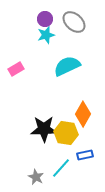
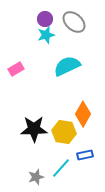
black star: moved 10 px left
yellow hexagon: moved 2 px left, 1 px up
gray star: rotated 28 degrees clockwise
